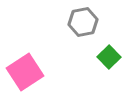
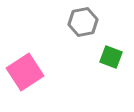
green square: moved 2 px right; rotated 25 degrees counterclockwise
